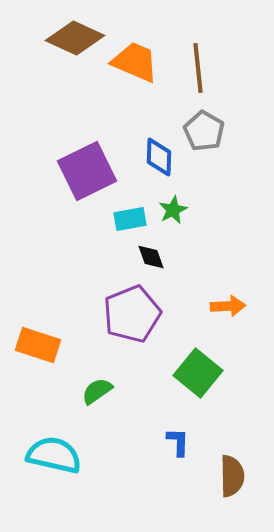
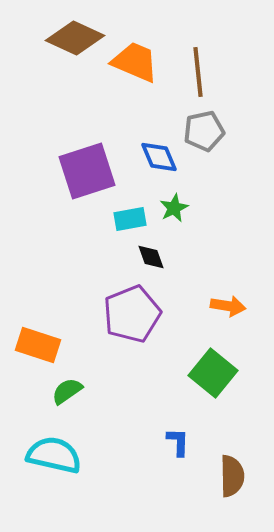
brown line: moved 4 px down
gray pentagon: rotated 30 degrees clockwise
blue diamond: rotated 24 degrees counterclockwise
purple square: rotated 8 degrees clockwise
green star: moved 1 px right, 2 px up
orange arrow: rotated 12 degrees clockwise
green square: moved 15 px right
green semicircle: moved 30 px left
